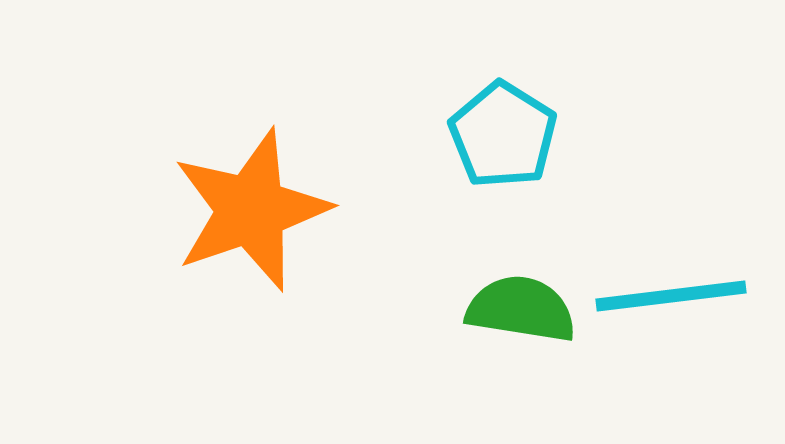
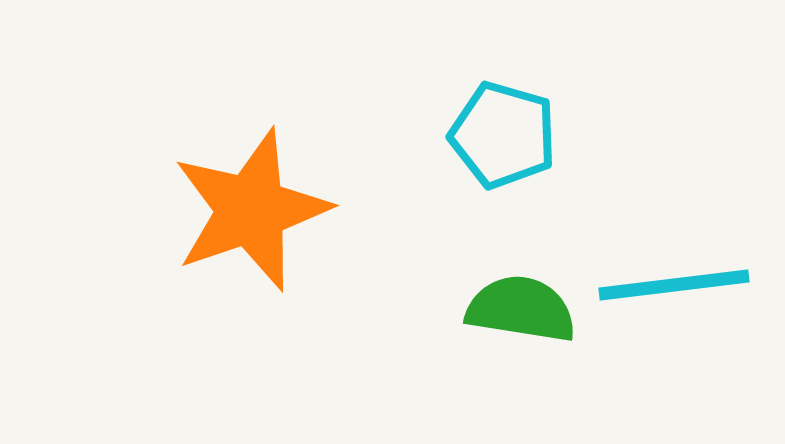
cyan pentagon: rotated 16 degrees counterclockwise
cyan line: moved 3 px right, 11 px up
